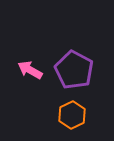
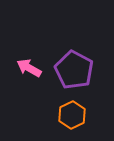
pink arrow: moved 1 px left, 2 px up
